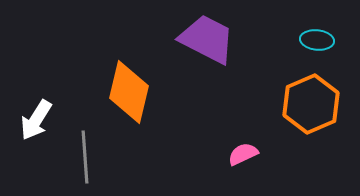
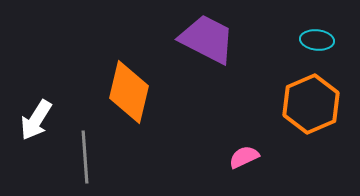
pink semicircle: moved 1 px right, 3 px down
